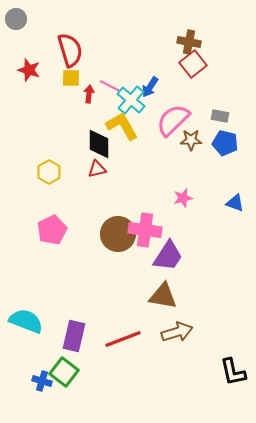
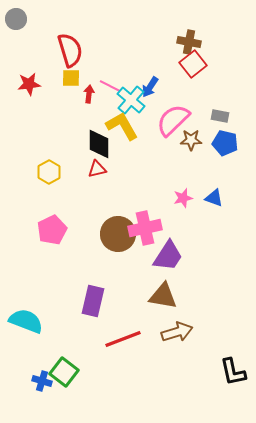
red star: moved 14 px down; rotated 25 degrees counterclockwise
blue triangle: moved 21 px left, 5 px up
pink cross: moved 2 px up; rotated 20 degrees counterclockwise
purple rectangle: moved 19 px right, 35 px up
